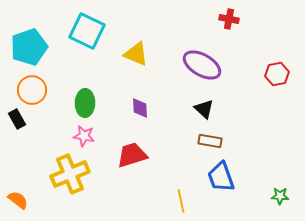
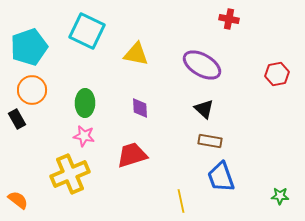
yellow triangle: rotated 12 degrees counterclockwise
